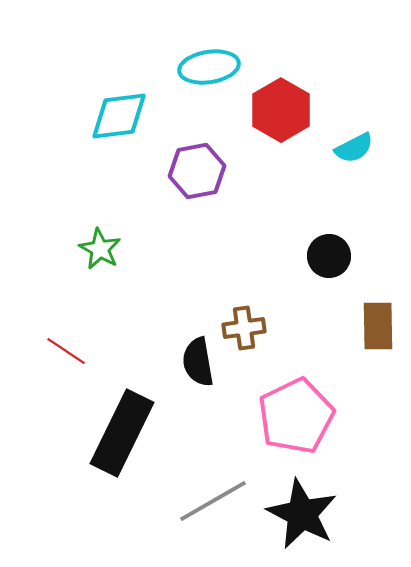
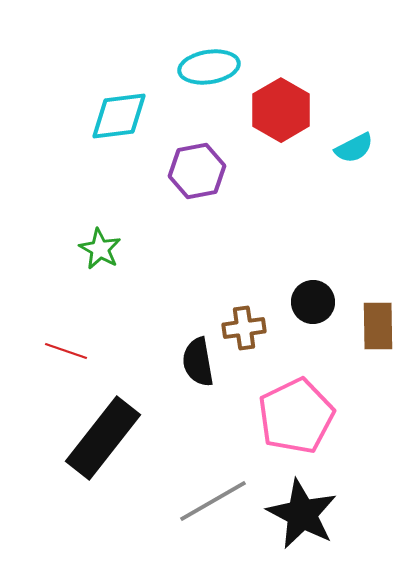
black circle: moved 16 px left, 46 px down
red line: rotated 15 degrees counterclockwise
black rectangle: moved 19 px left, 5 px down; rotated 12 degrees clockwise
